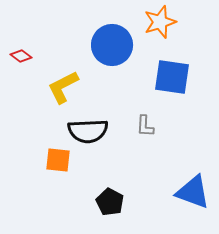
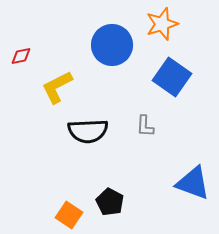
orange star: moved 2 px right, 2 px down
red diamond: rotated 50 degrees counterclockwise
blue square: rotated 27 degrees clockwise
yellow L-shape: moved 6 px left
orange square: moved 11 px right, 55 px down; rotated 28 degrees clockwise
blue triangle: moved 9 px up
